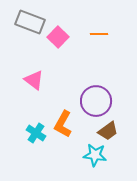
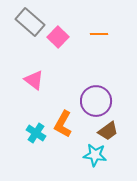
gray rectangle: rotated 20 degrees clockwise
